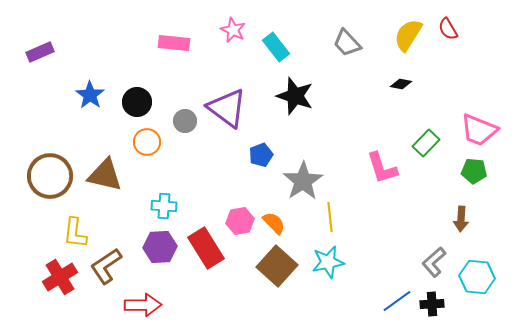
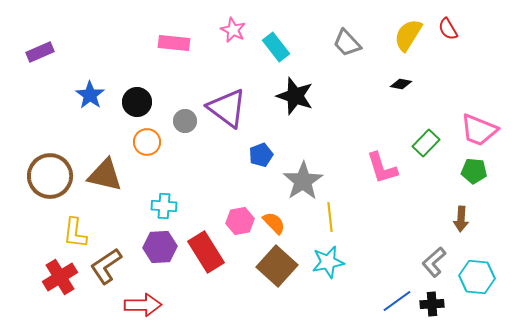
red rectangle: moved 4 px down
